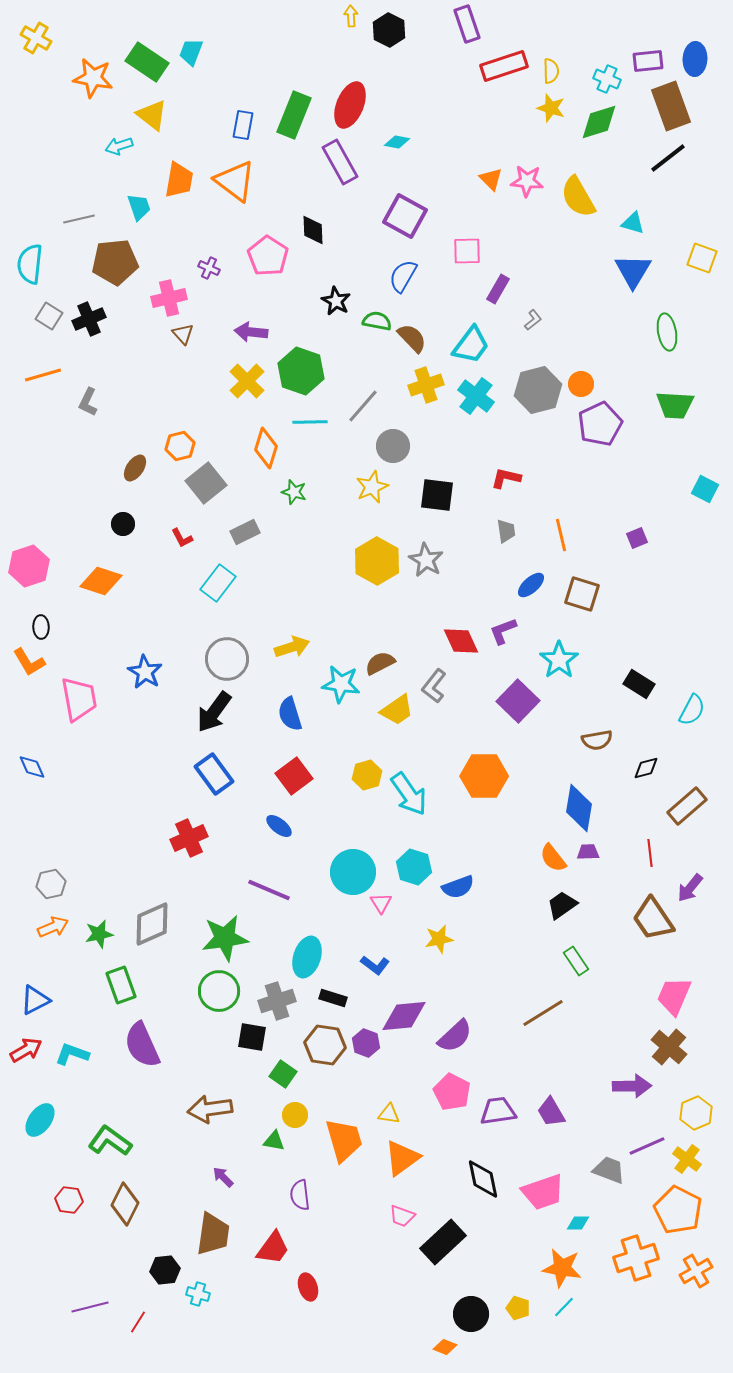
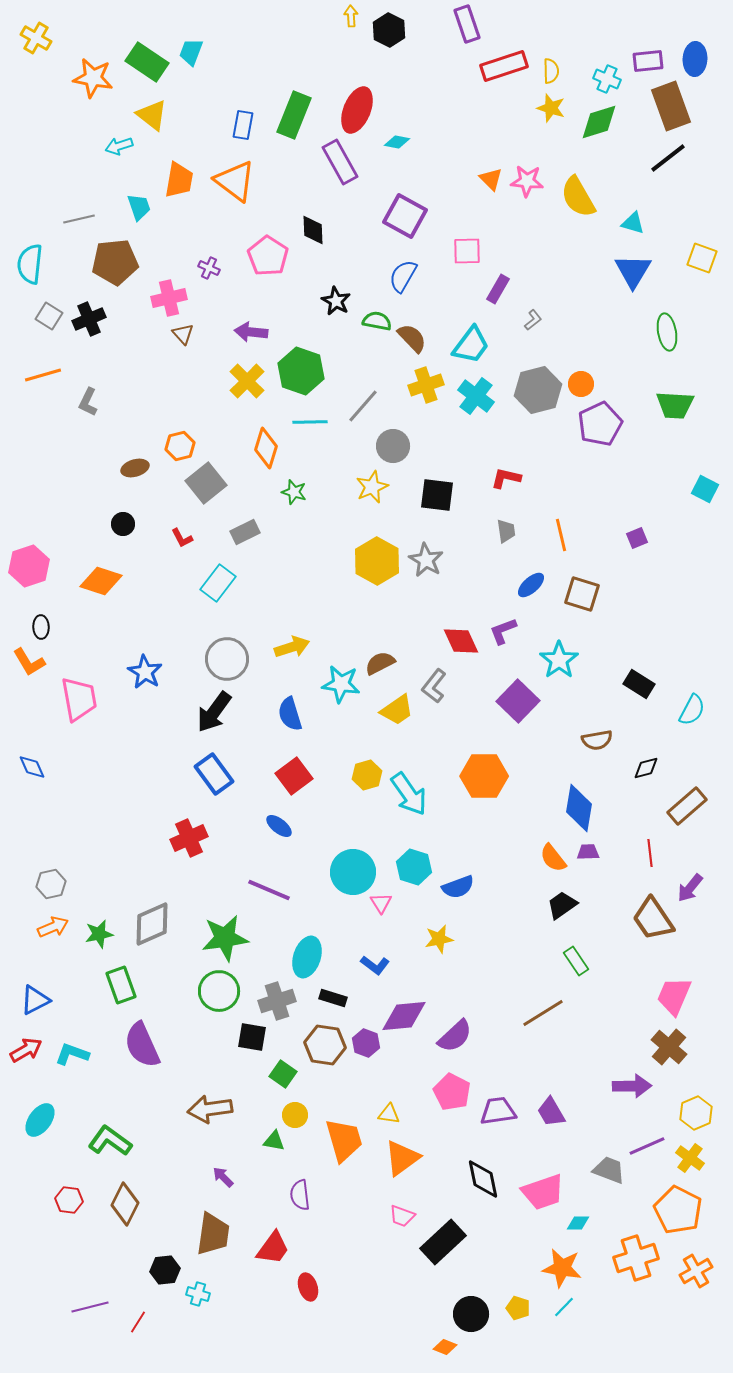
red ellipse at (350, 105): moved 7 px right, 5 px down
brown ellipse at (135, 468): rotated 40 degrees clockwise
yellow cross at (687, 1159): moved 3 px right, 1 px up
